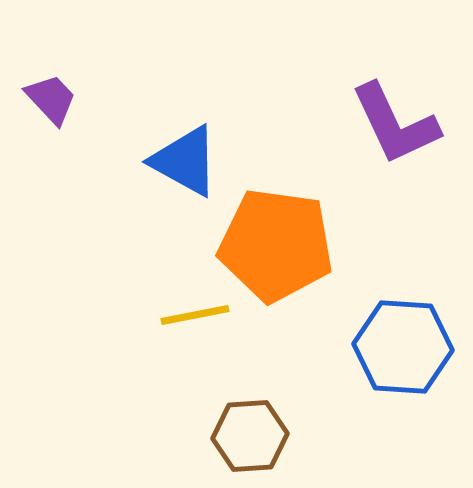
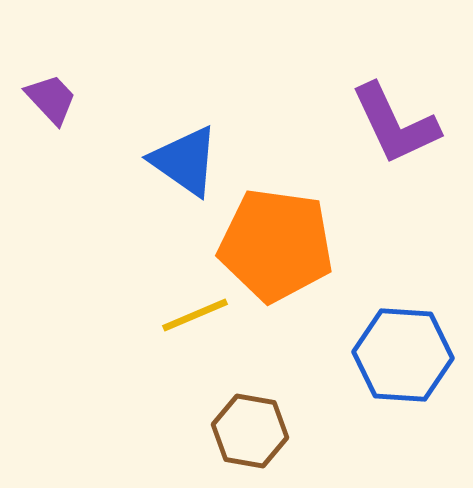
blue triangle: rotated 6 degrees clockwise
yellow line: rotated 12 degrees counterclockwise
blue hexagon: moved 8 px down
brown hexagon: moved 5 px up; rotated 14 degrees clockwise
